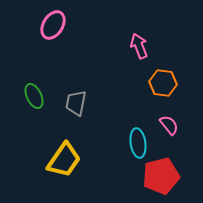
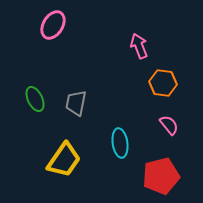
green ellipse: moved 1 px right, 3 px down
cyan ellipse: moved 18 px left
